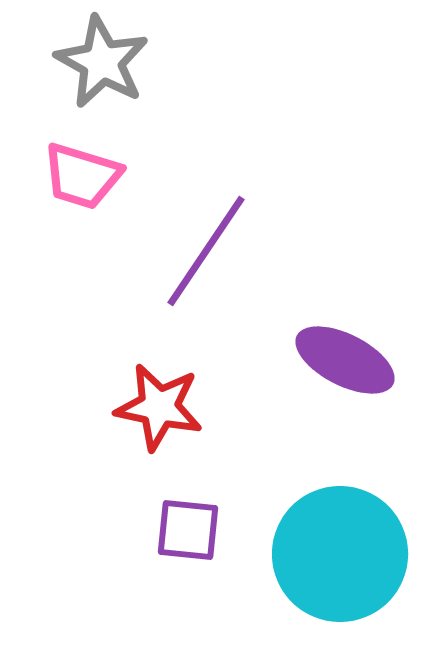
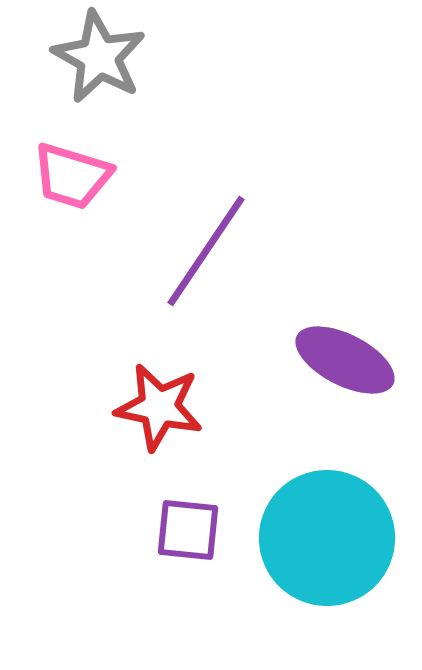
gray star: moved 3 px left, 5 px up
pink trapezoid: moved 10 px left
cyan circle: moved 13 px left, 16 px up
